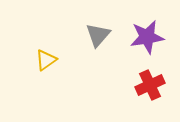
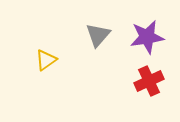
red cross: moved 1 px left, 4 px up
